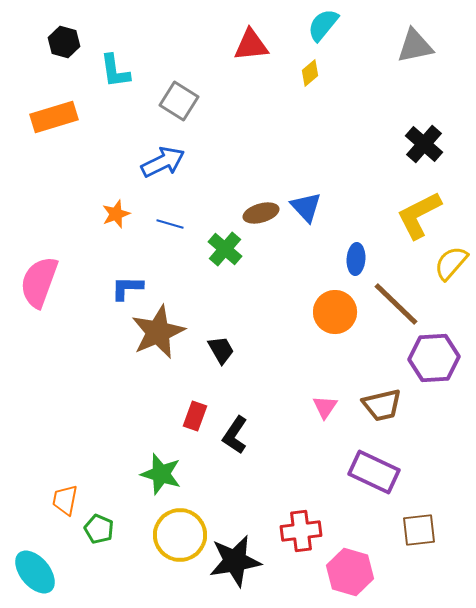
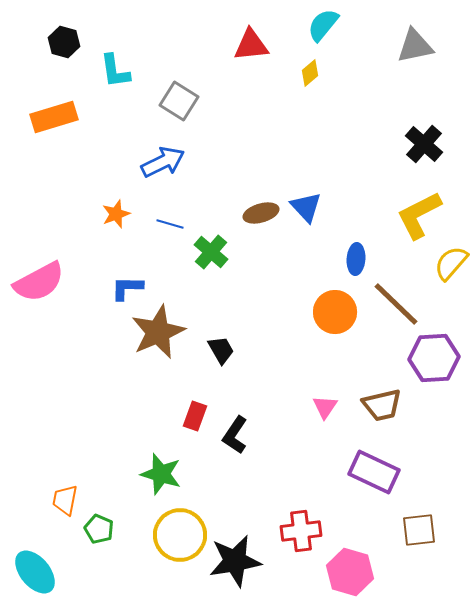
green cross: moved 14 px left, 3 px down
pink semicircle: rotated 138 degrees counterclockwise
